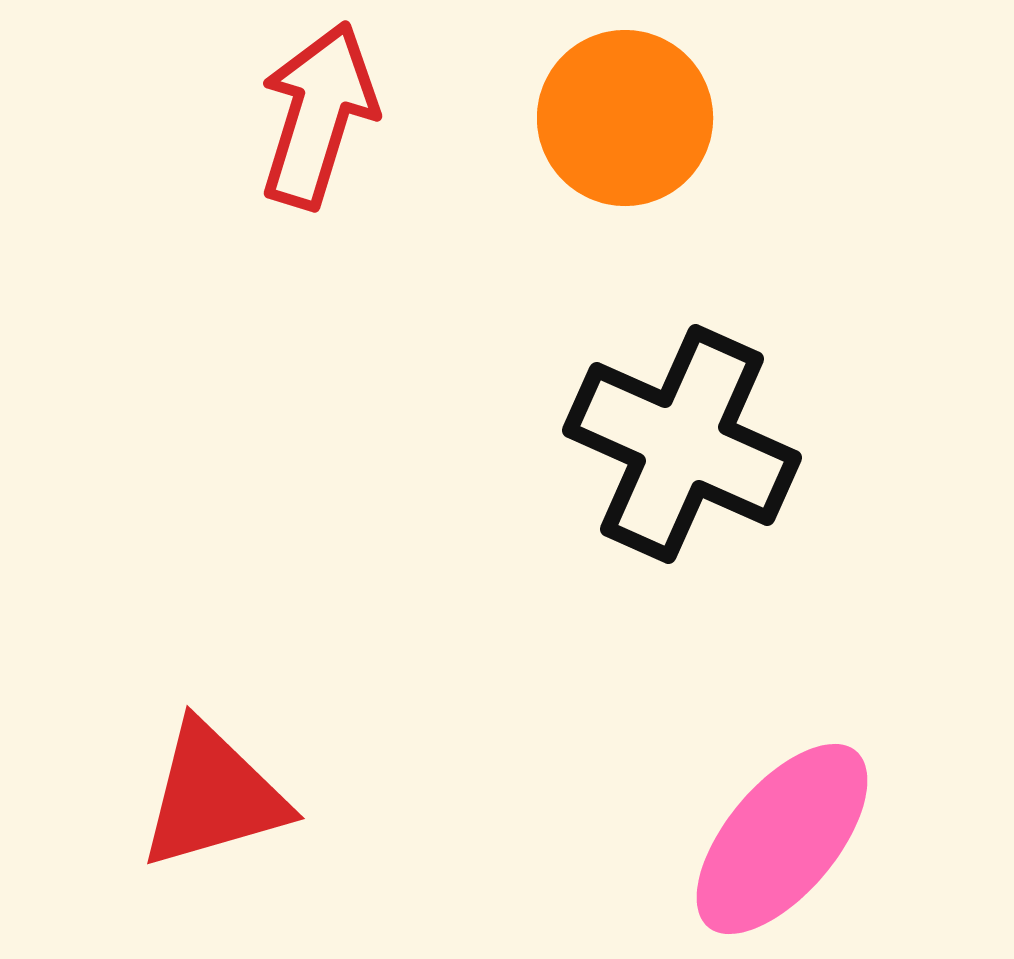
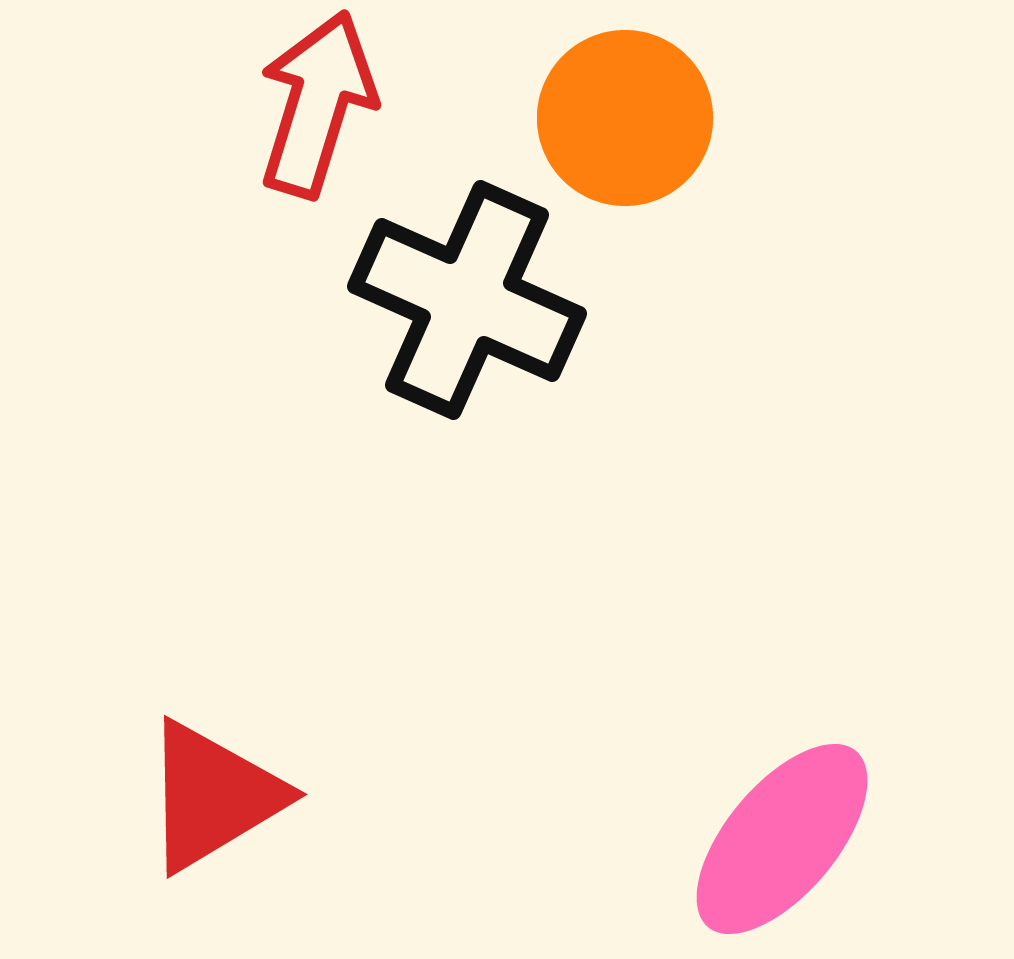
red arrow: moved 1 px left, 11 px up
black cross: moved 215 px left, 144 px up
red triangle: rotated 15 degrees counterclockwise
